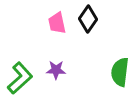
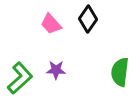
pink trapezoid: moved 6 px left, 1 px down; rotated 30 degrees counterclockwise
